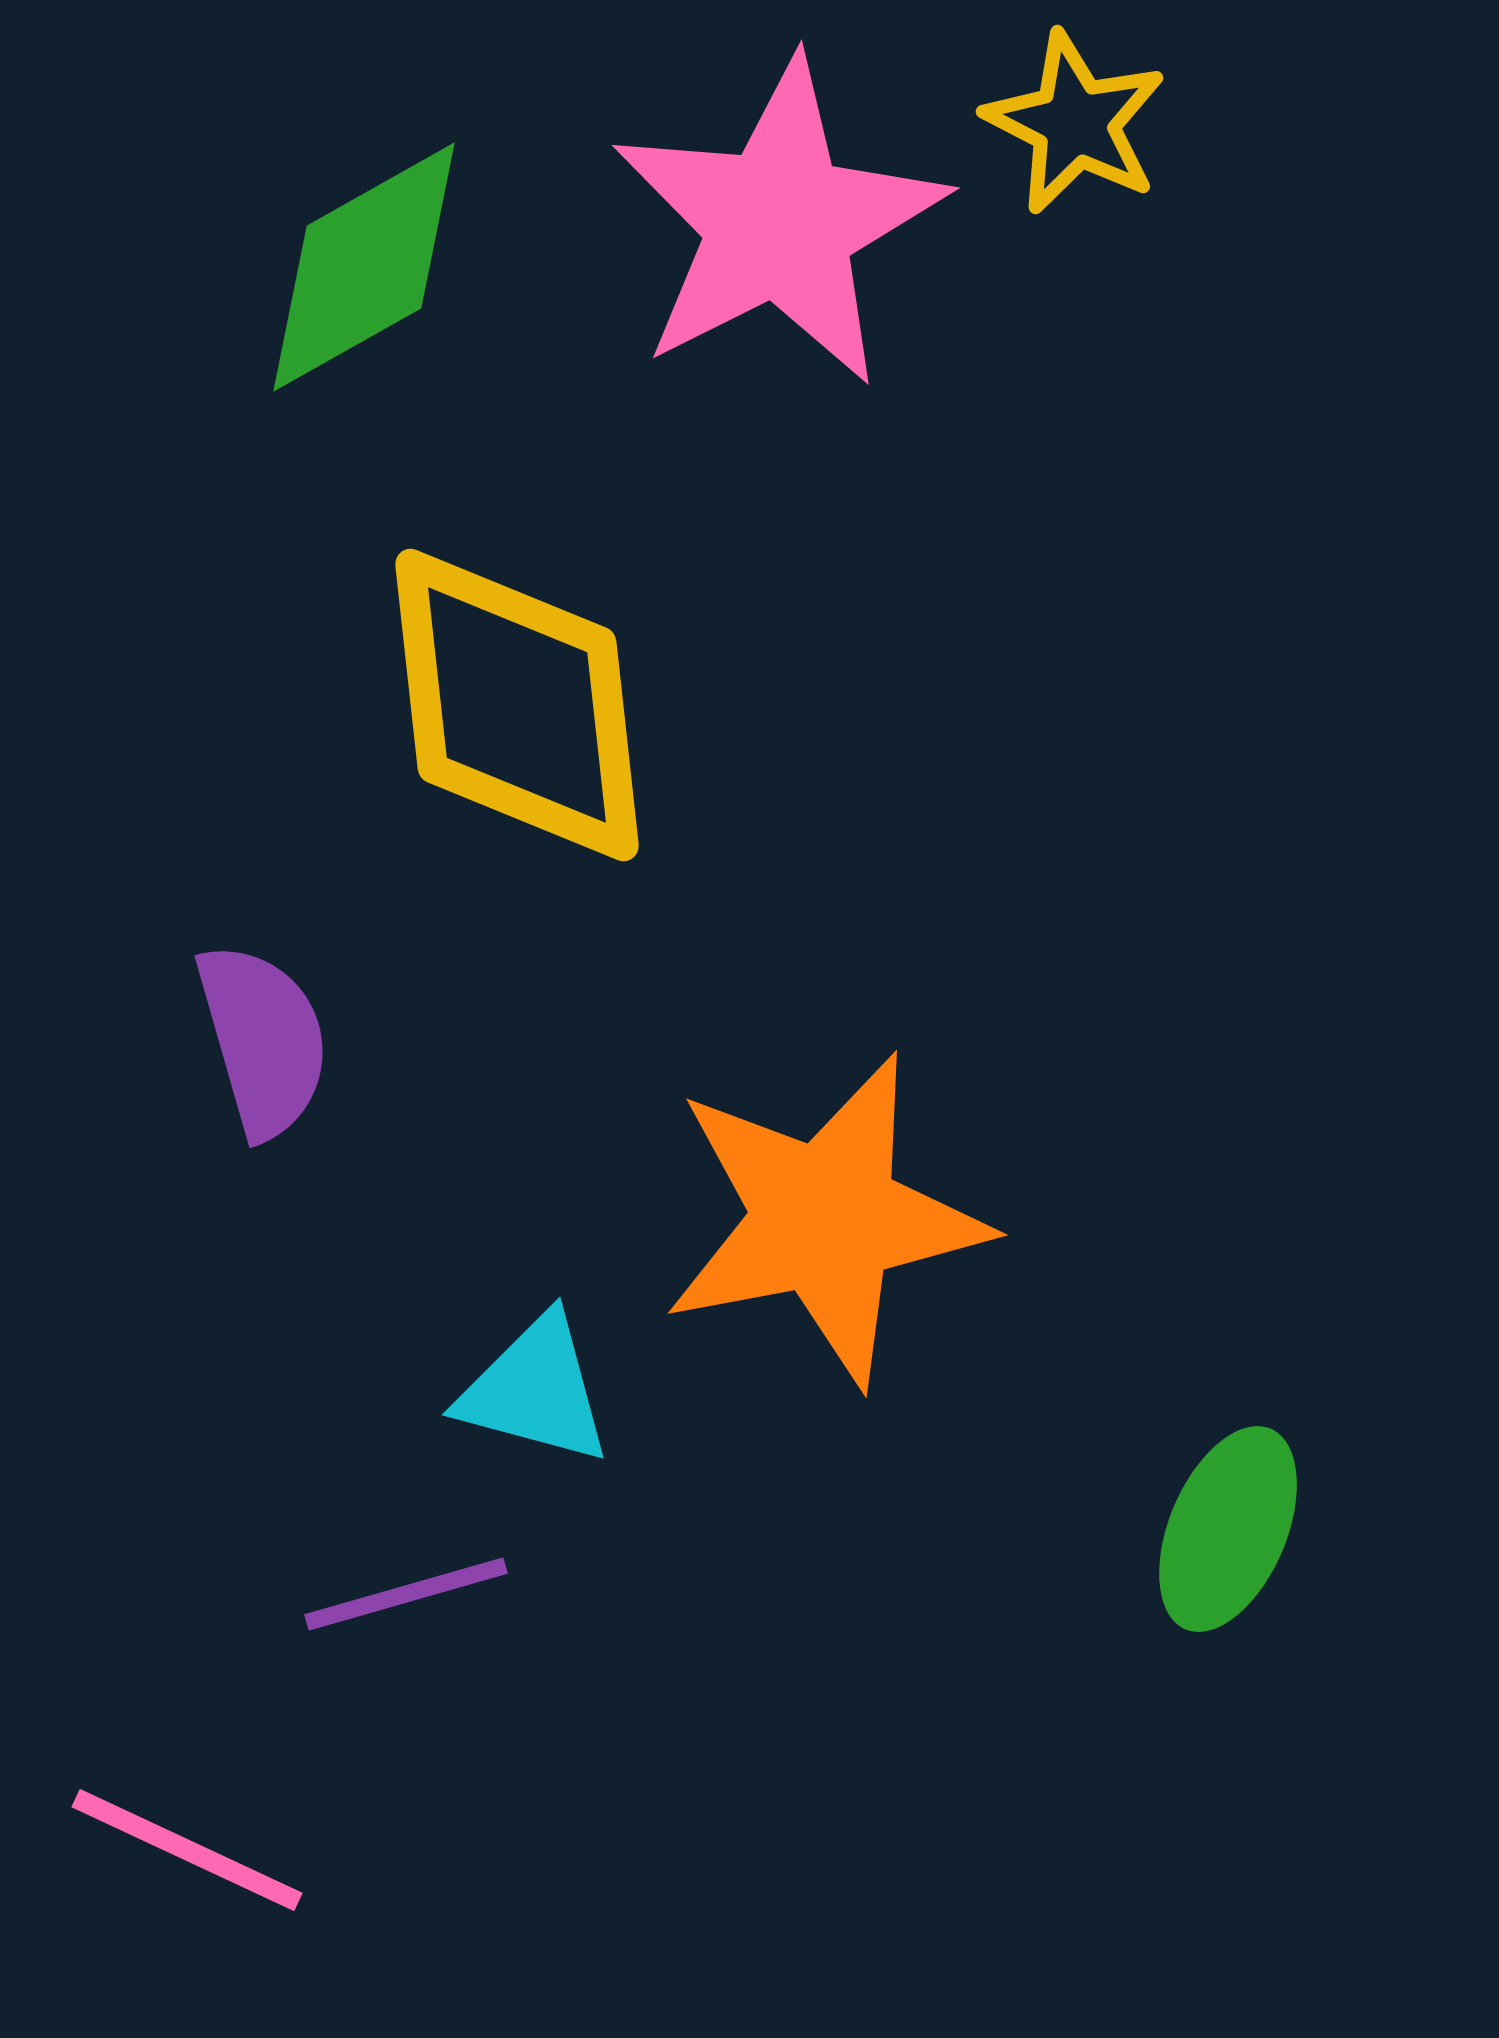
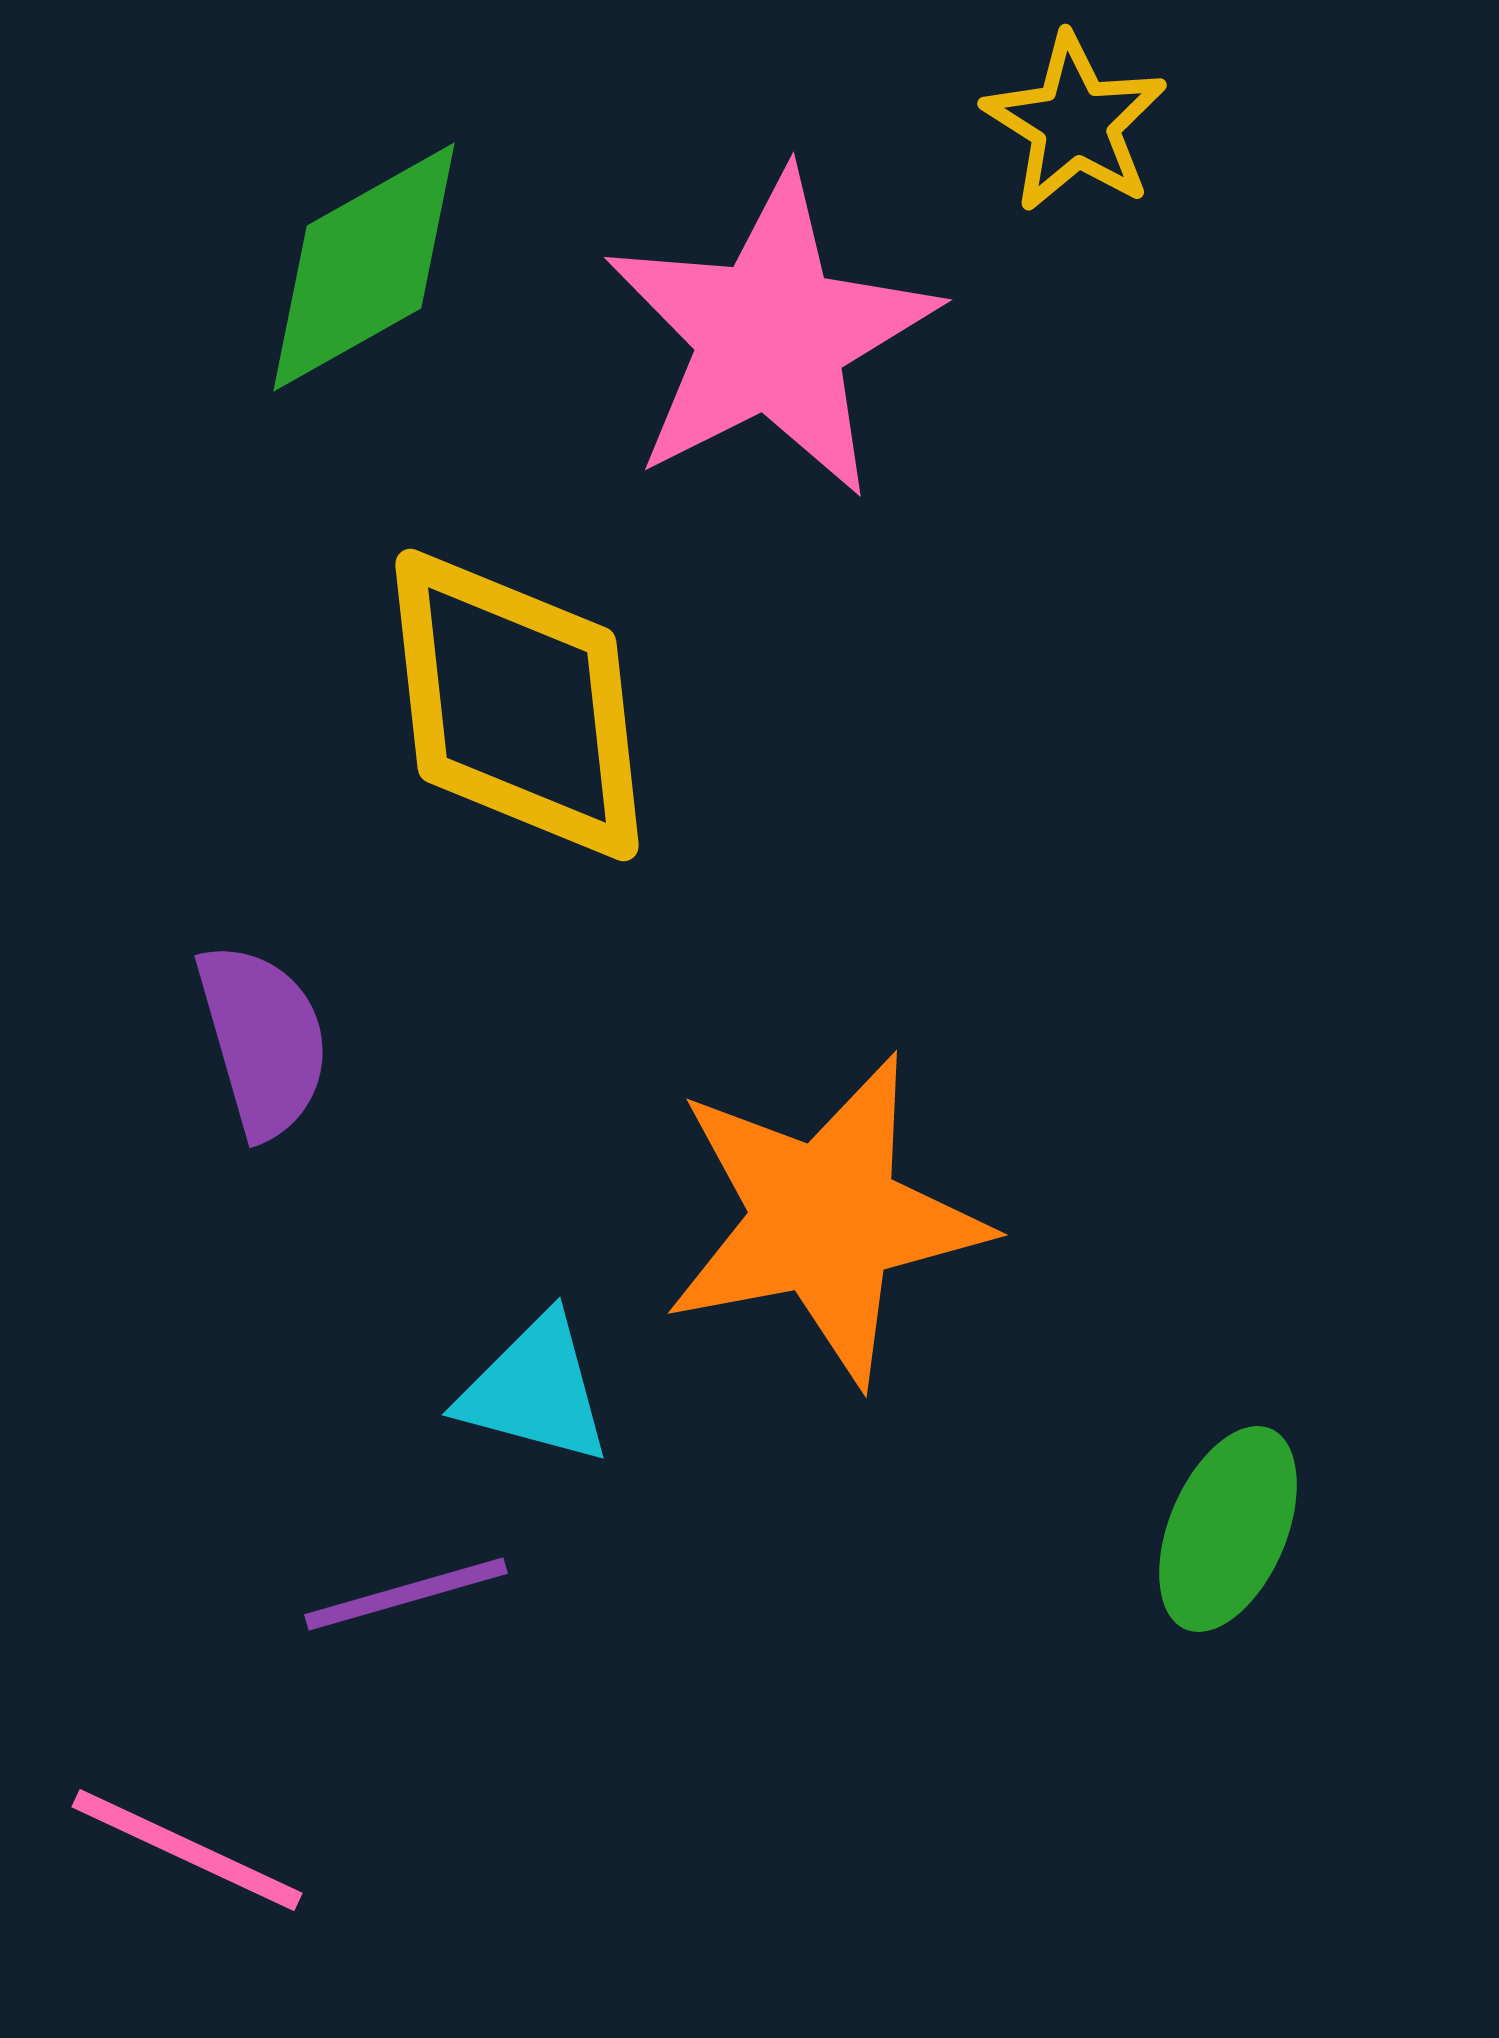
yellow star: rotated 5 degrees clockwise
pink star: moved 8 px left, 112 px down
